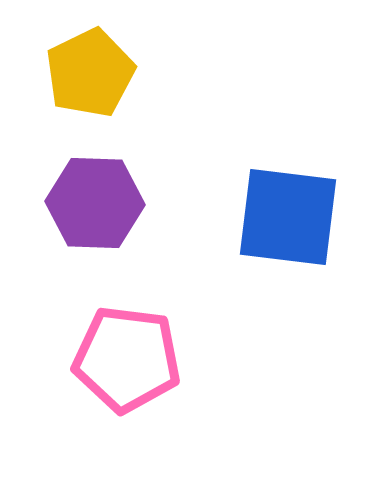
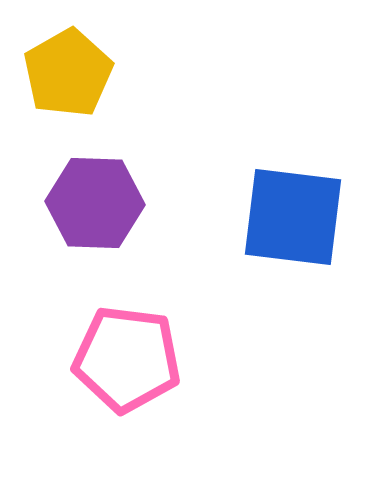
yellow pentagon: moved 22 px left; rotated 4 degrees counterclockwise
blue square: moved 5 px right
